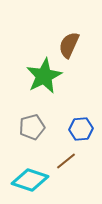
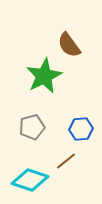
brown semicircle: rotated 60 degrees counterclockwise
